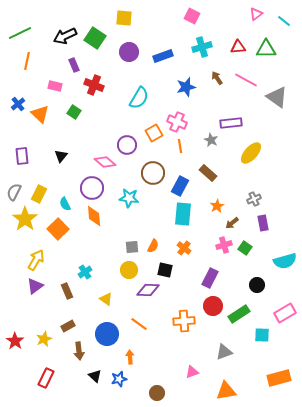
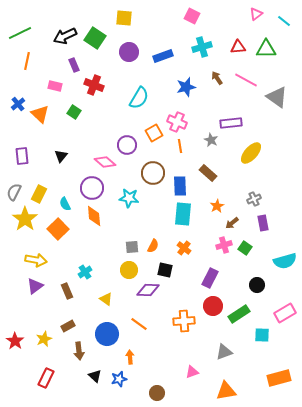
blue rectangle at (180, 186): rotated 30 degrees counterclockwise
yellow arrow at (36, 260): rotated 70 degrees clockwise
